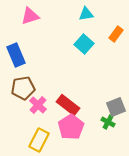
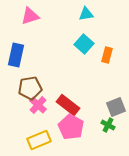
orange rectangle: moved 9 px left, 21 px down; rotated 21 degrees counterclockwise
blue rectangle: rotated 35 degrees clockwise
brown pentagon: moved 7 px right
green cross: moved 3 px down
pink pentagon: rotated 10 degrees counterclockwise
yellow rectangle: rotated 40 degrees clockwise
